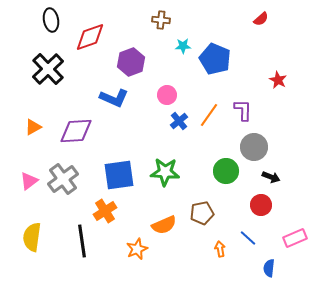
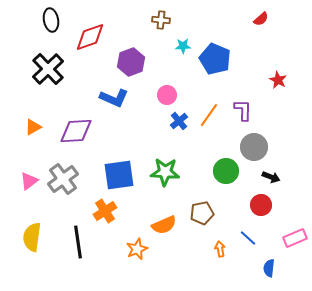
black line: moved 4 px left, 1 px down
